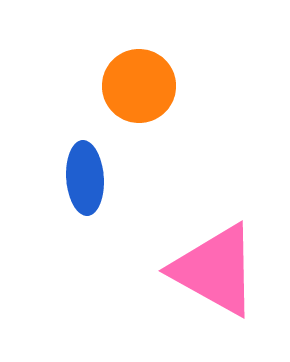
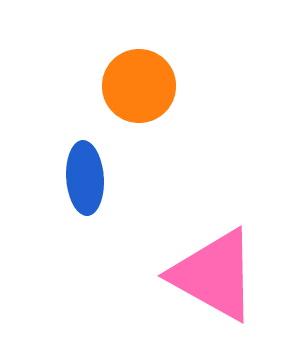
pink triangle: moved 1 px left, 5 px down
